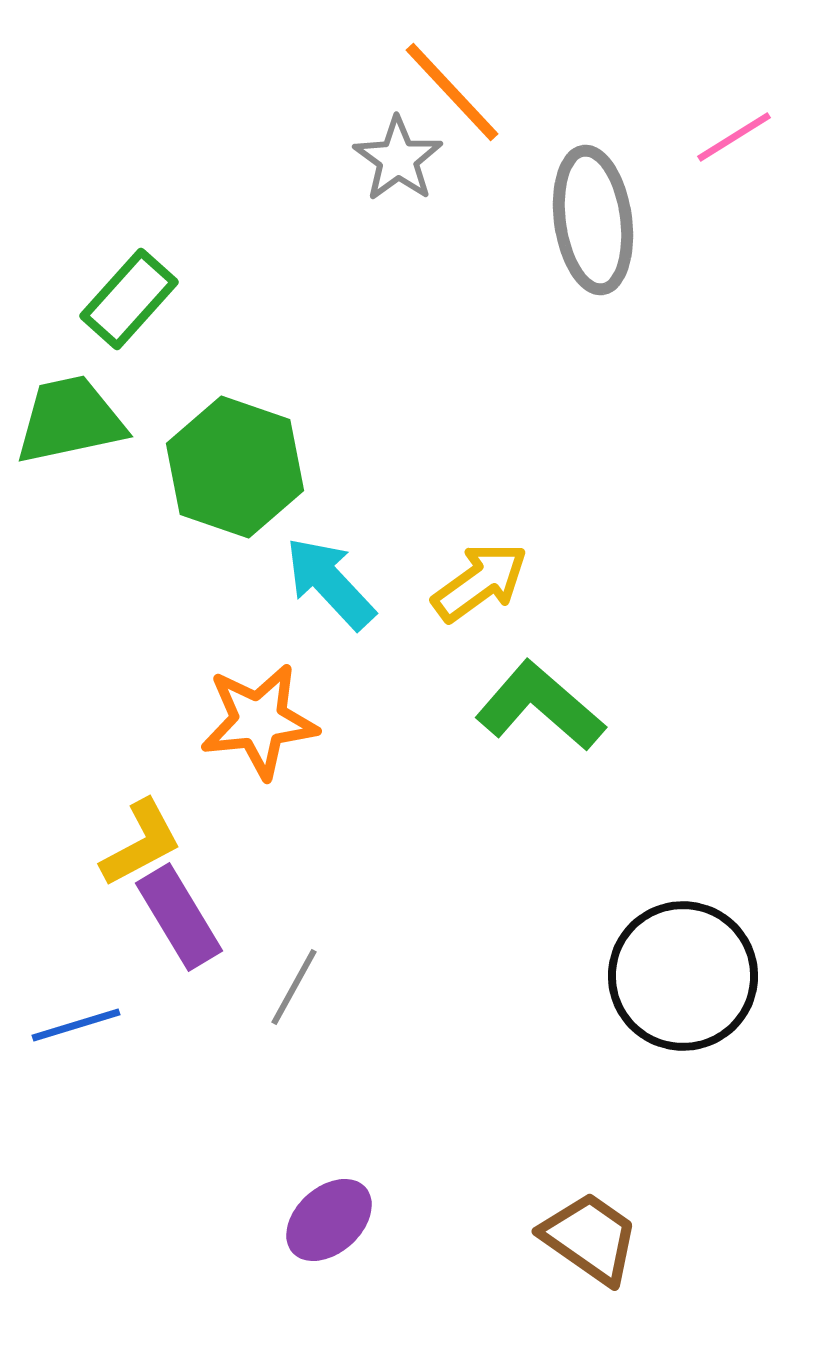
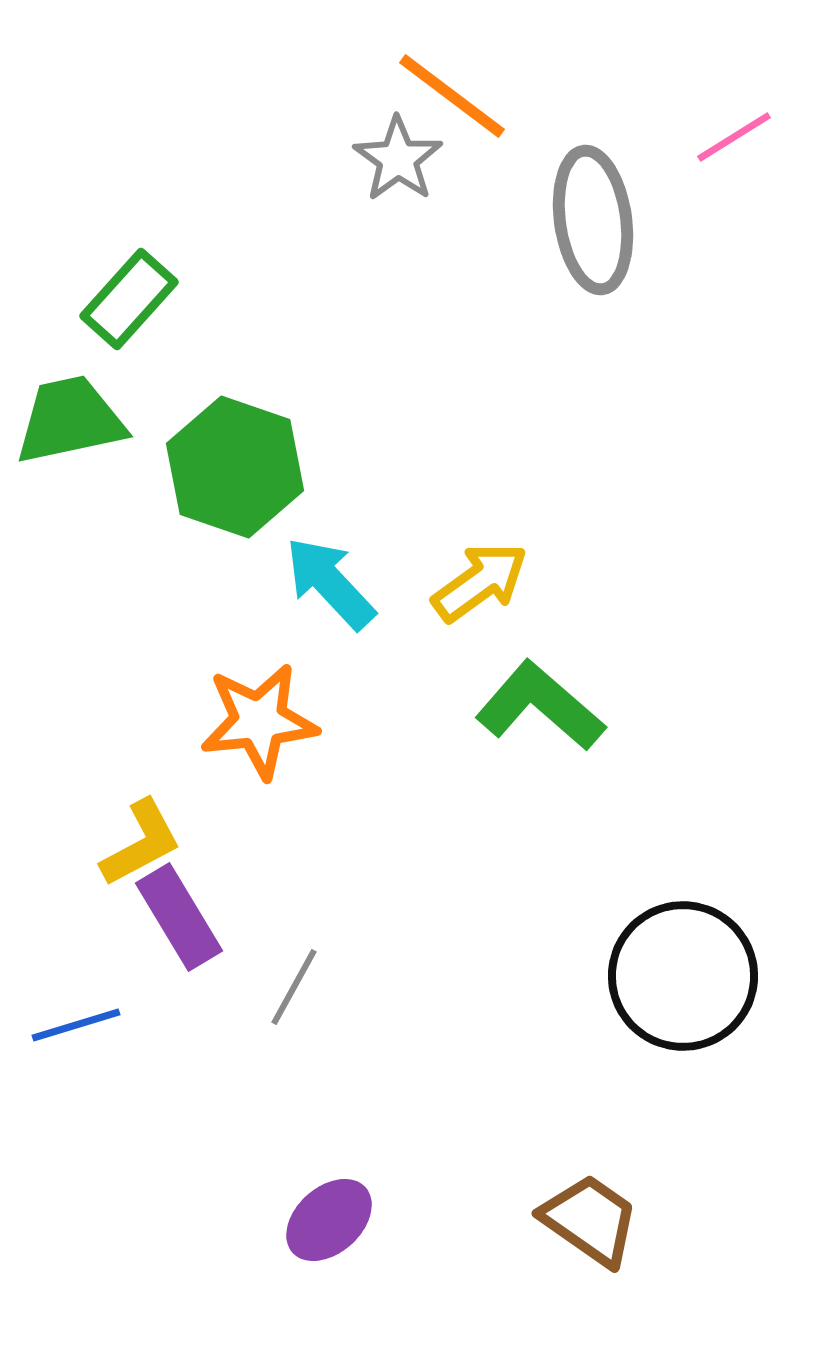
orange line: moved 4 px down; rotated 10 degrees counterclockwise
brown trapezoid: moved 18 px up
